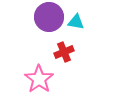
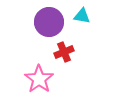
purple circle: moved 5 px down
cyan triangle: moved 6 px right, 6 px up
